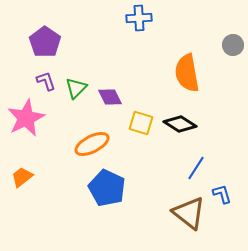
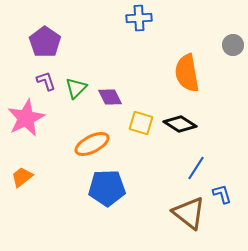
blue pentagon: rotated 27 degrees counterclockwise
